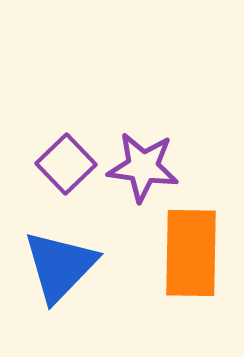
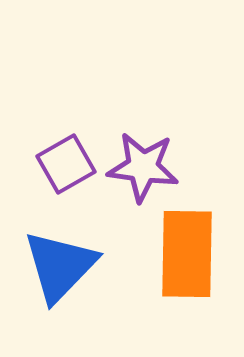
purple square: rotated 14 degrees clockwise
orange rectangle: moved 4 px left, 1 px down
